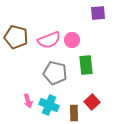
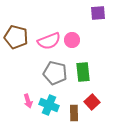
pink semicircle: moved 1 px down
green rectangle: moved 3 px left, 7 px down
